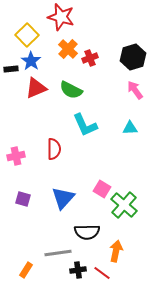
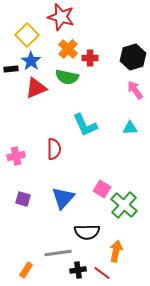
red cross: rotated 21 degrees clockwise
green semicircle: moved 4 px left, 13 px up; rotated 15 degrees counterclockwise
